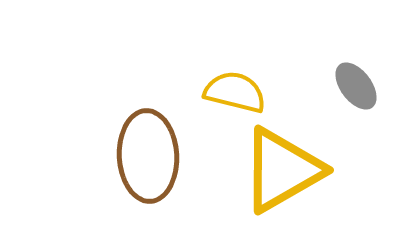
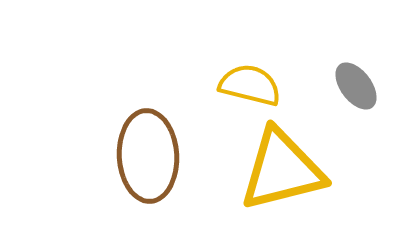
yellow semicircle: moved 15 px right, 7 px up
yellow triangle: rotated 16 degrees clockwise
